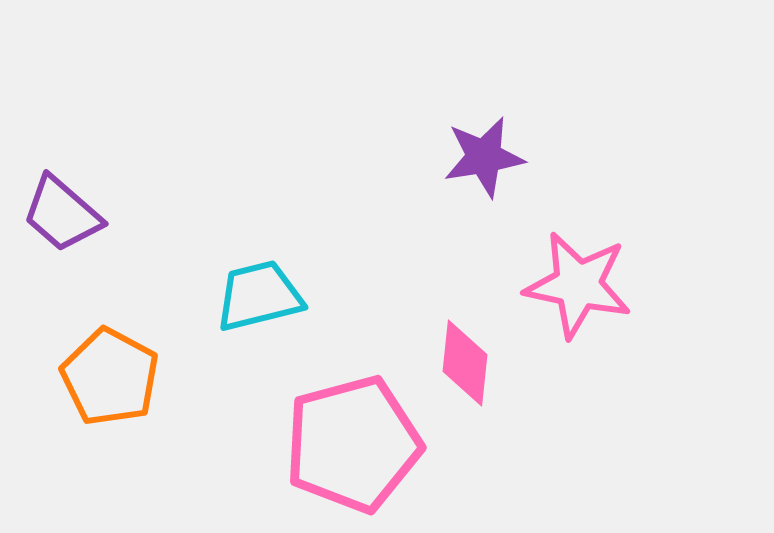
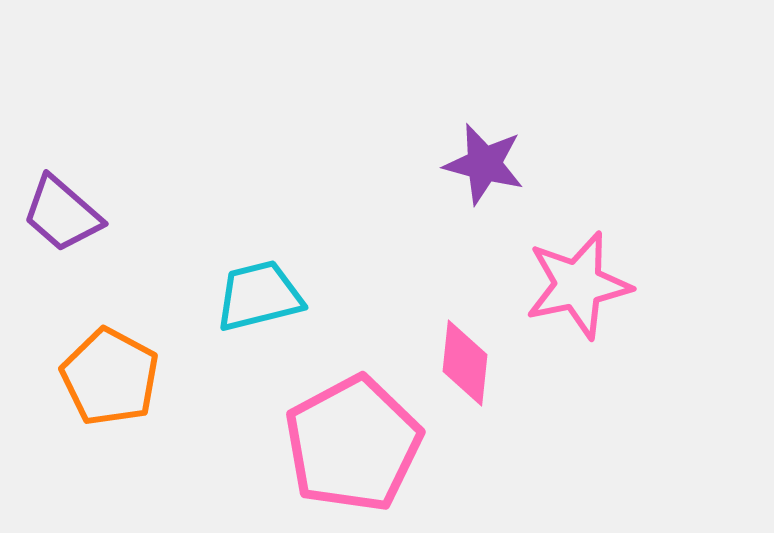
purple star: moved 7 px down; rotated 24 degrees clockwise
pink star: rotated 24 degrees counterclockwise
pink pentagon: rotated 13 degrees counterclockwise
